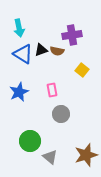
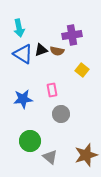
blue star: moved 4 px right, 7 px down; rotated 18 degrees clockwise
